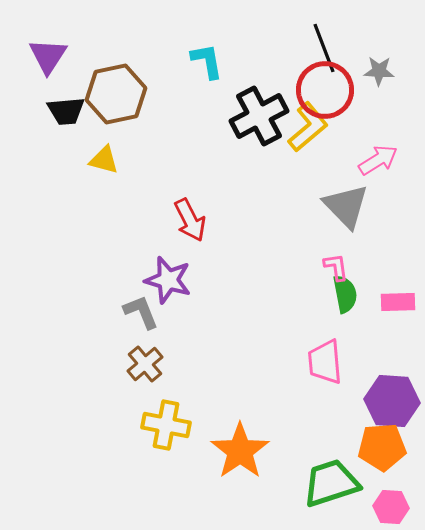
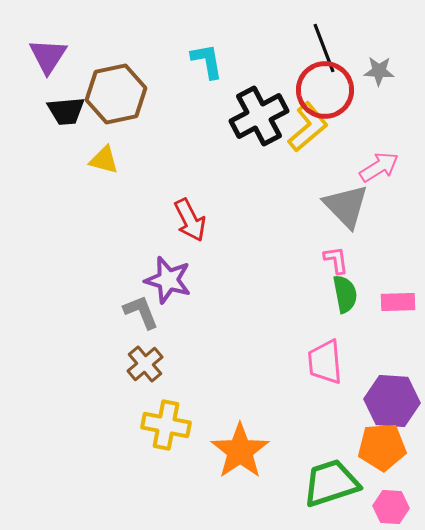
pink arrow: moved 1 px right, 7 px down
pink L-shape: moved 7 px up
